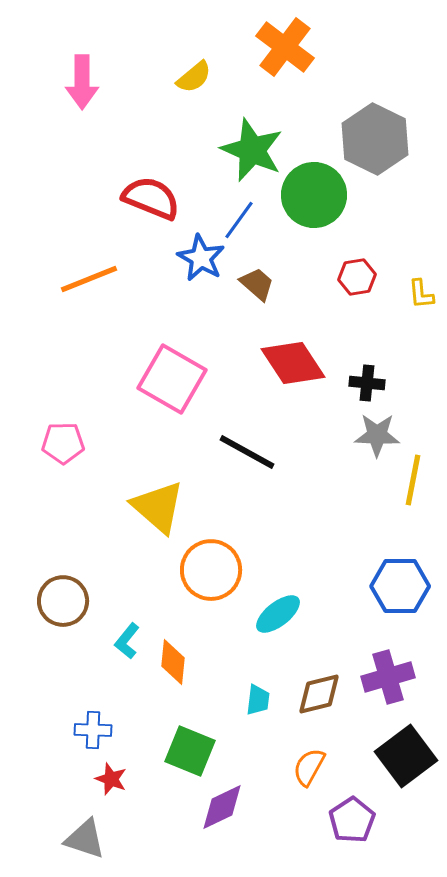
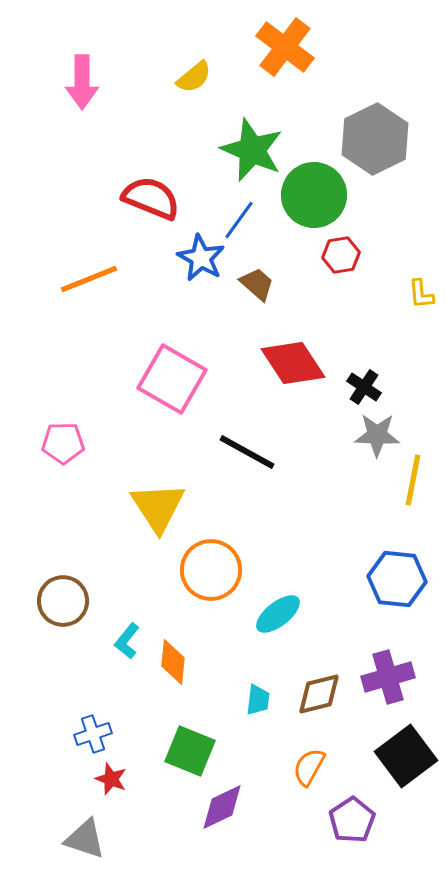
gray hexagon: rotated 8 degrees clockwise
red hexagon: moved 16 px left, 22 px up
black cross: moved 3 px left, 4 px down; rotated 28 degrees clockwise
yellow triangle: rotated 16 degrees clockwise
blue hexagon: moved 3 px left, 7 px up; rotated 6 degrees clockwise
blue cross: moved 4 px down; rotated 21 degrees counterclockwise
